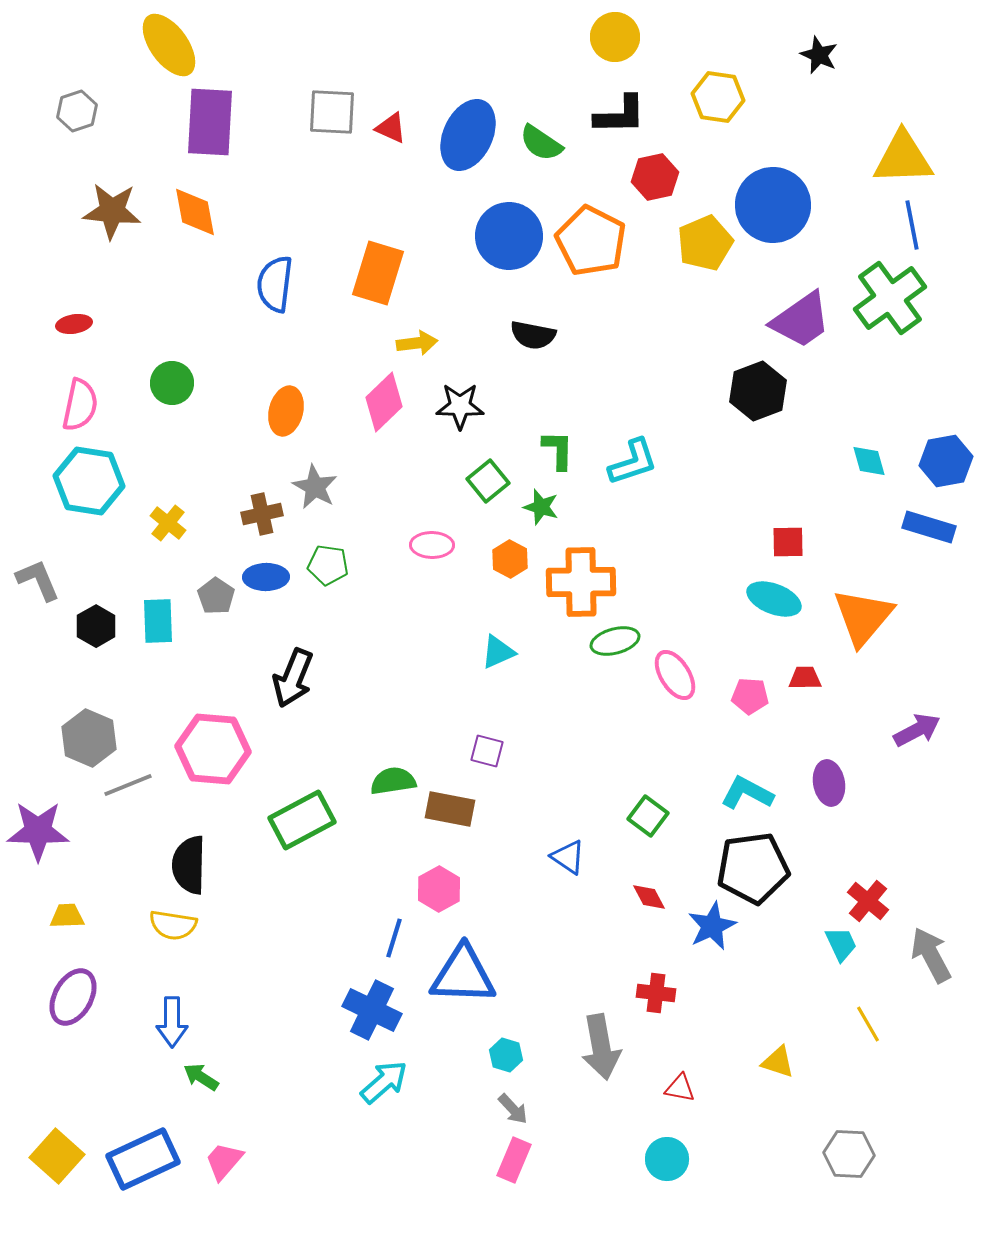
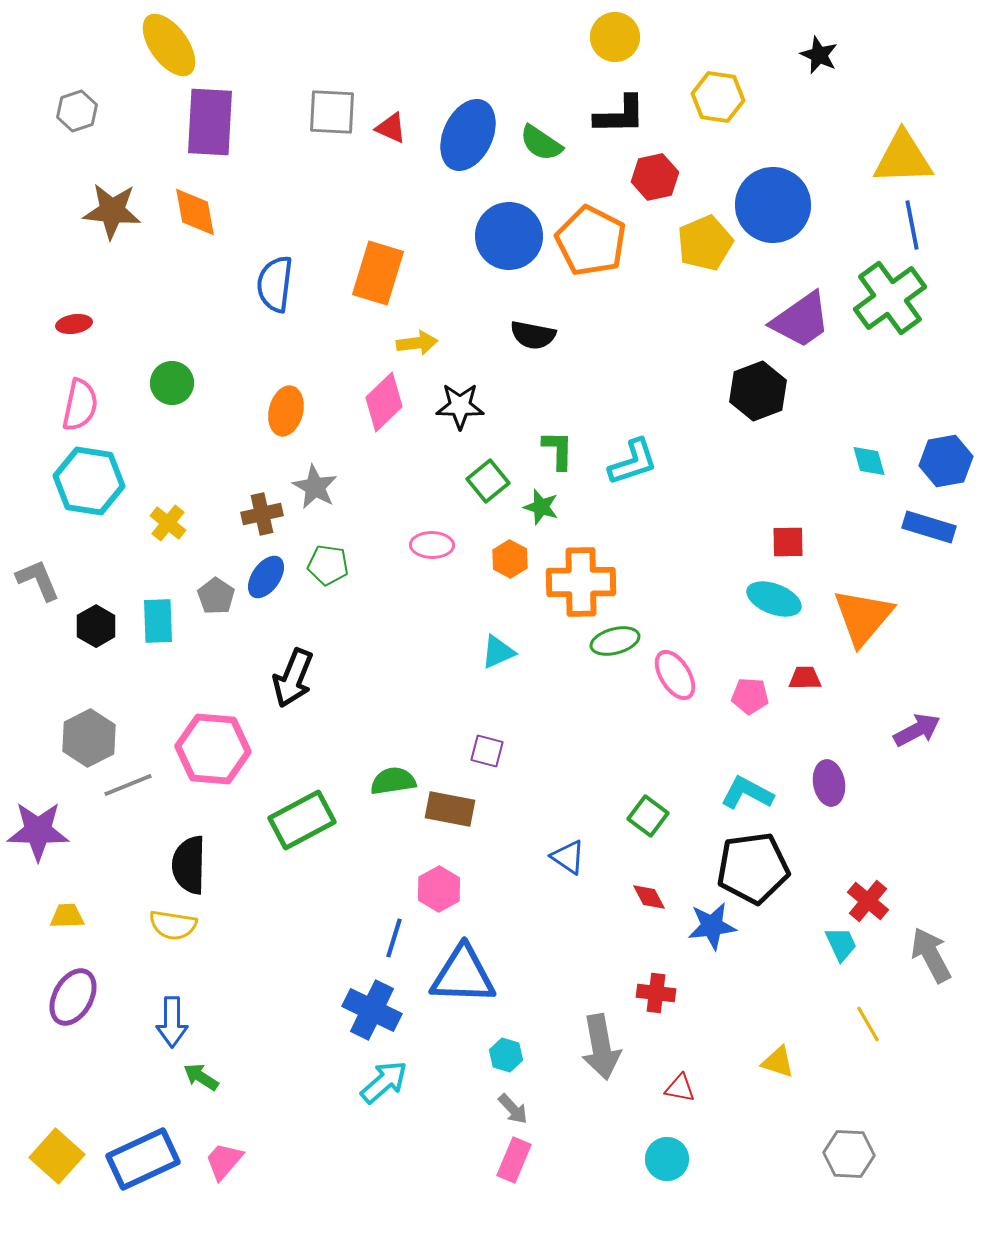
blue ellipse at (266, 577): rotated 54 degrees counterclockwise
gray hexagon at (89, 738): rotated 10 degrees clockwise
blue star at (712, 926): rotated 18 degrees clockwise
